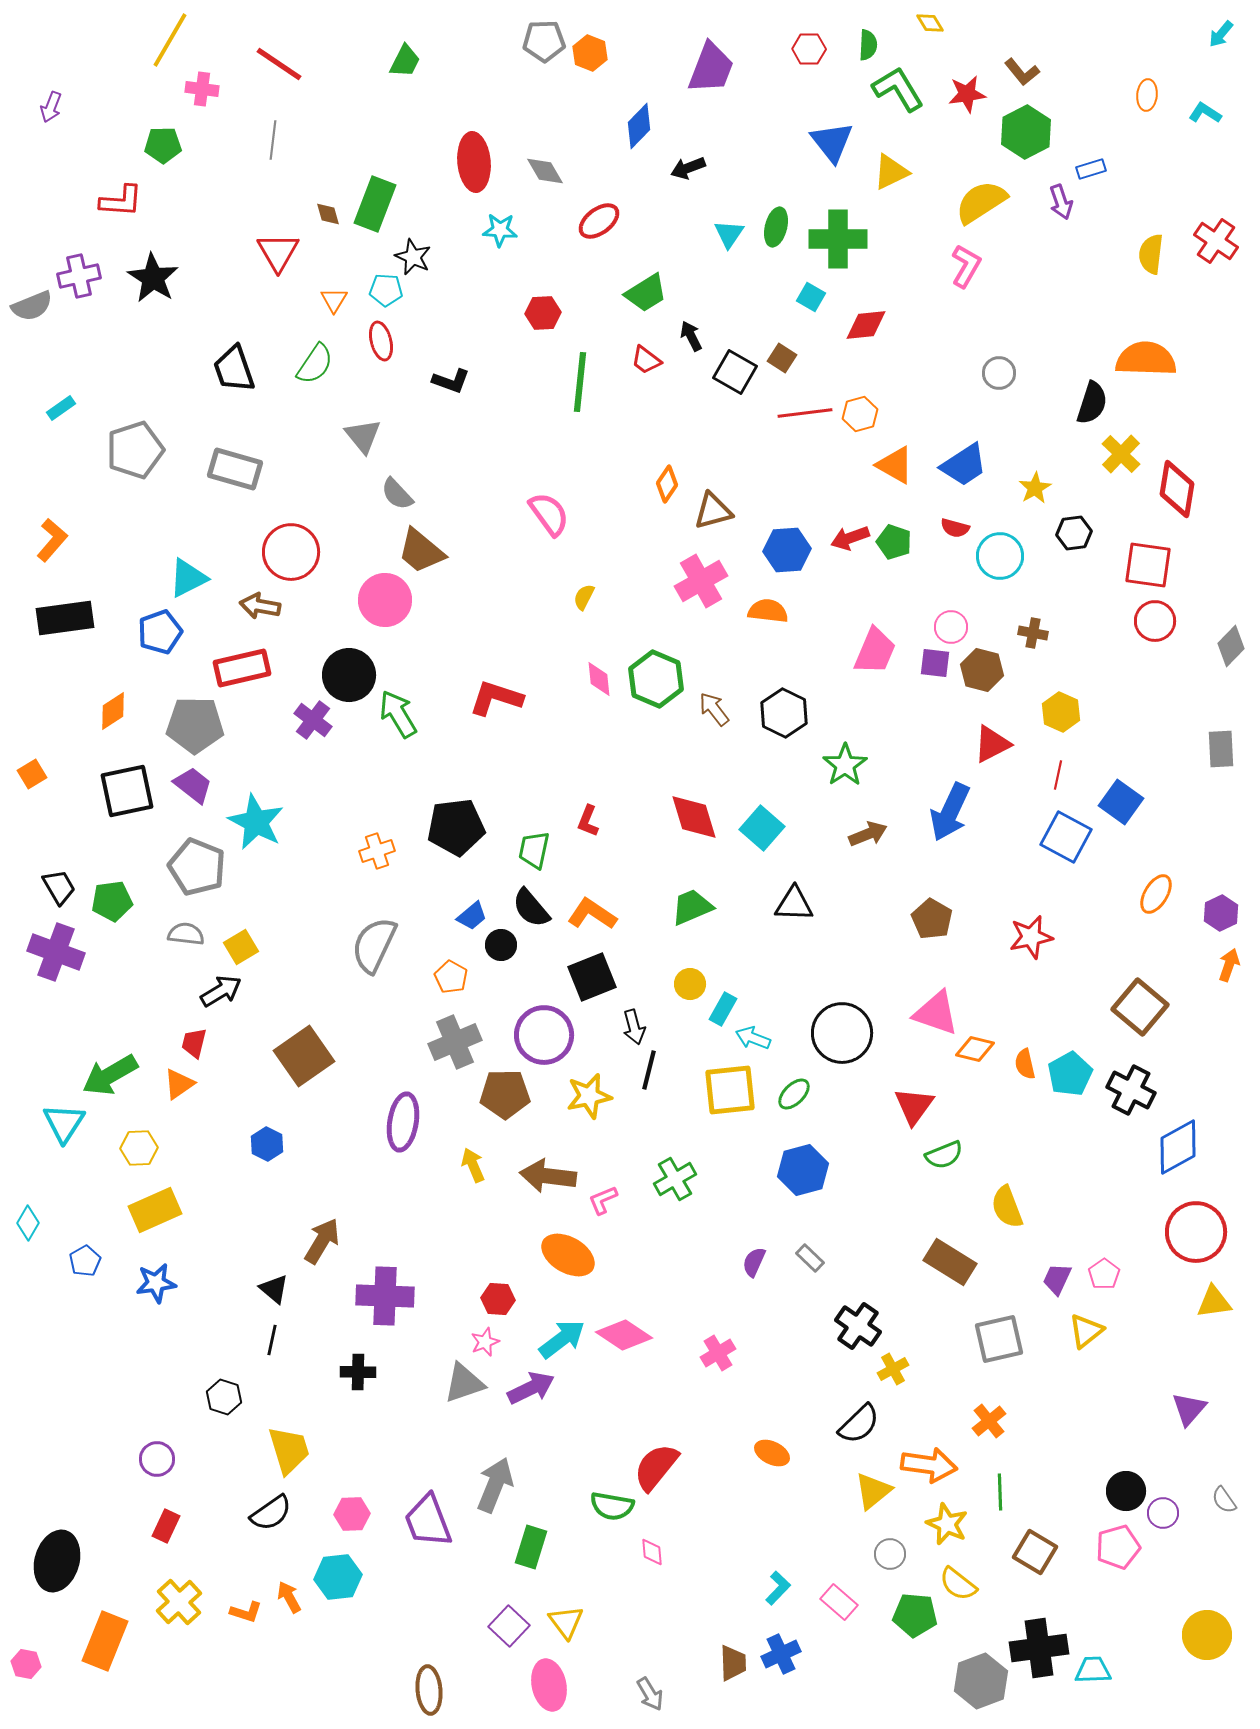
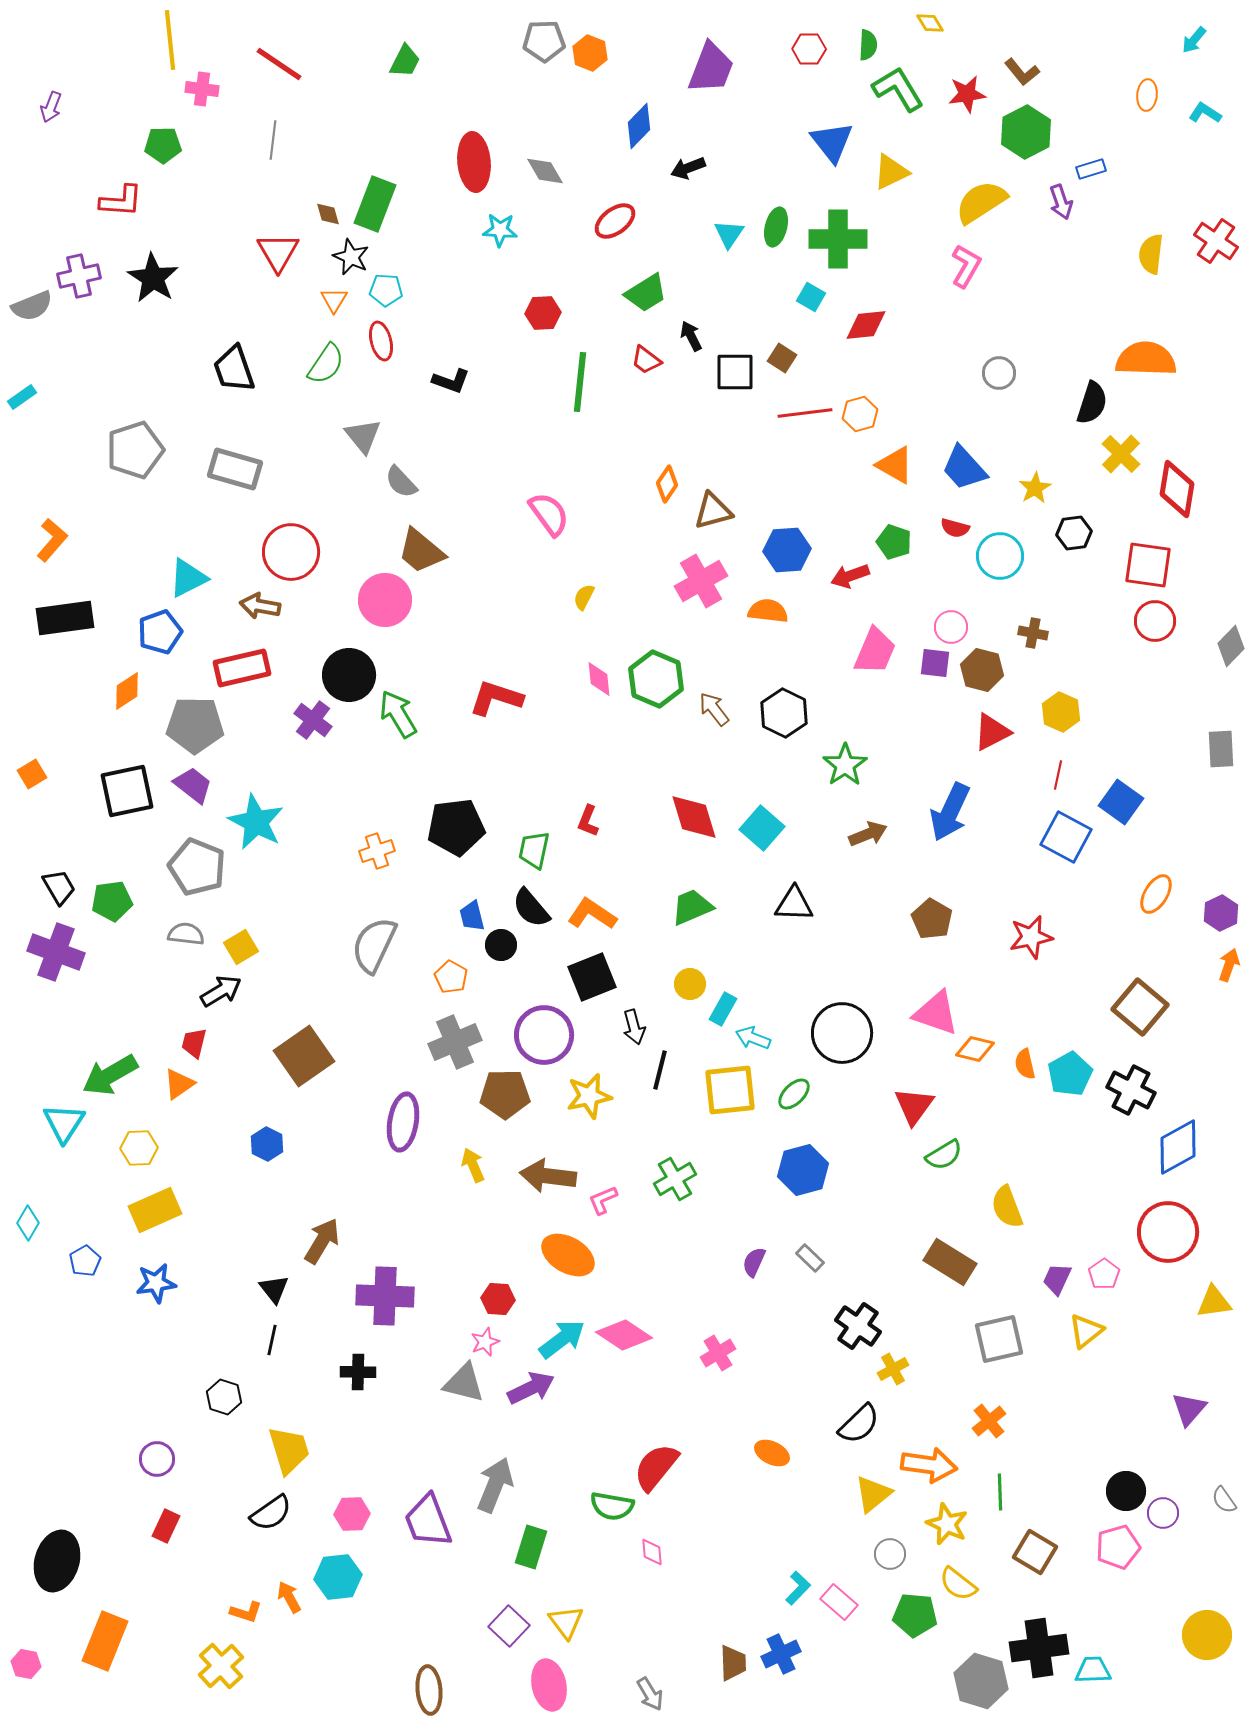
cyan arrow at (1221, 34): moved 27 px left, 6 px down
yellow line at (170, 40): rotated 36 degrees counterclockwise
red ellipse at (599, 221): moved 16 px right
black star at (413, 257): moved 62 px left
green semicircle at (315, 364): moved 11 px right
black square at (735, 372): rotated 30 degrees counterclockwise
cyan rectangle at (61, 408): moved 39 px left, 11 px up
blue trapezoid at (964, 465): moved 3 px down; rotated 81 degrees clockwise
gray semicircle at (397, 494): moved 4 px right, 12 px up
red arrow at (850, 538): moved 38 px down
orange diamond at (113, 711): moved 14 px right, 20 px up
red triangle at (992, 744): moved 12 px up
blue trapezoid at (472, 916): rotated 116 degrees clockwise
black line at (649, 1070): moved 11 px right
green semicircle at (944, 1155): rotated 9 degrees counterclockwise
red circle at (1196, 1232): moved 28 px left
black triangle at (274, 1289): rotated 12 degrees clockwise
gray triangle at (464, 1383): rotated 33 degrees clockwise
yellow triangle at (873, 1491): moved 3 px down
cyan L-shape at (778, 1588): moved 20 px right
yellow cross at (179, 1602): moved 42 px right, 64 px down
gray hexagon at (981, 1681): rotated 22 degrees counterclockwise
